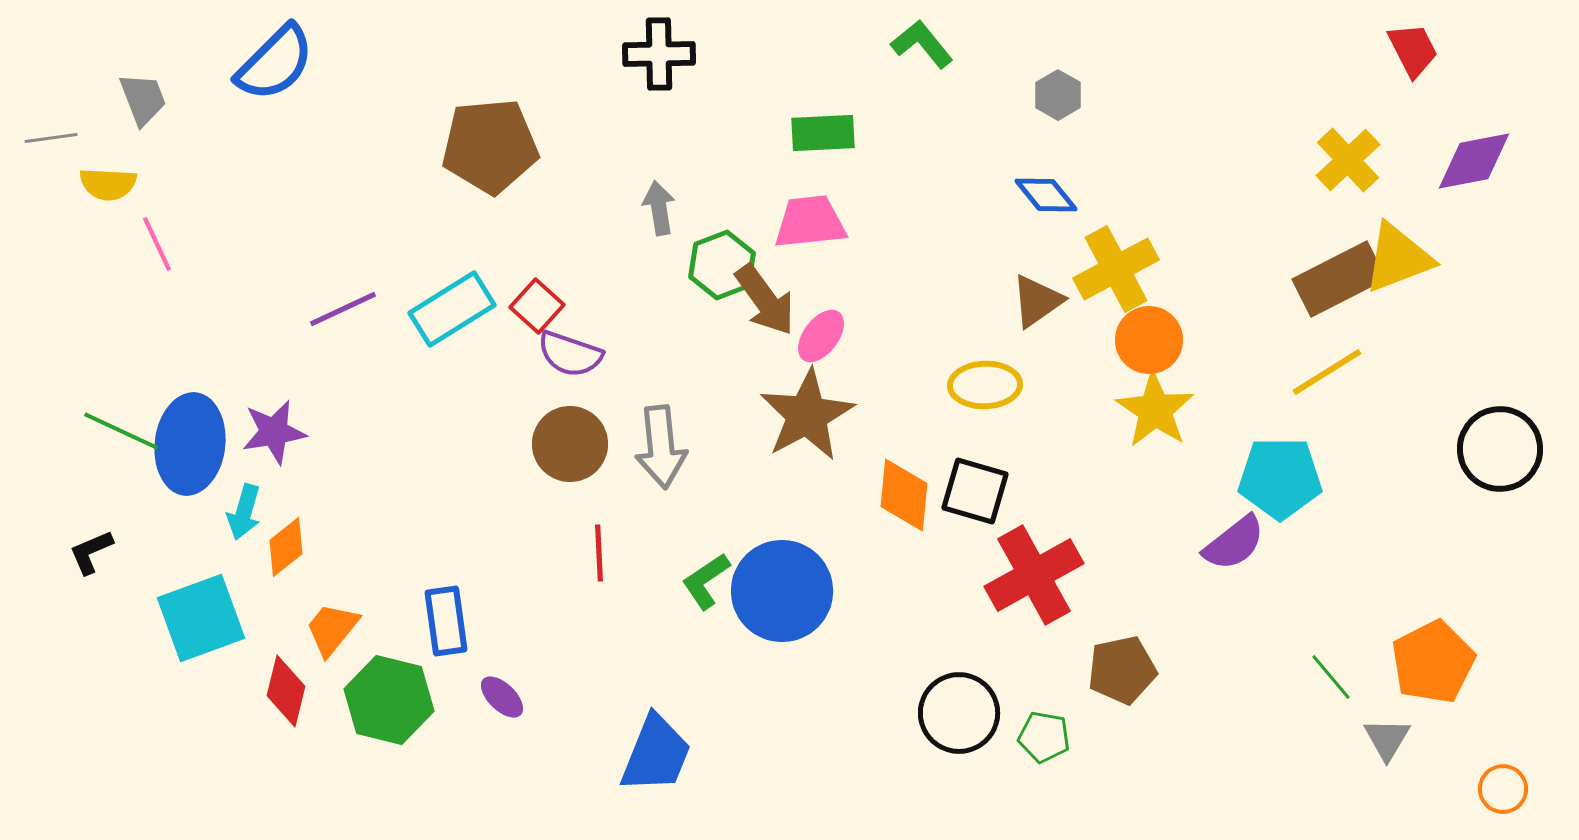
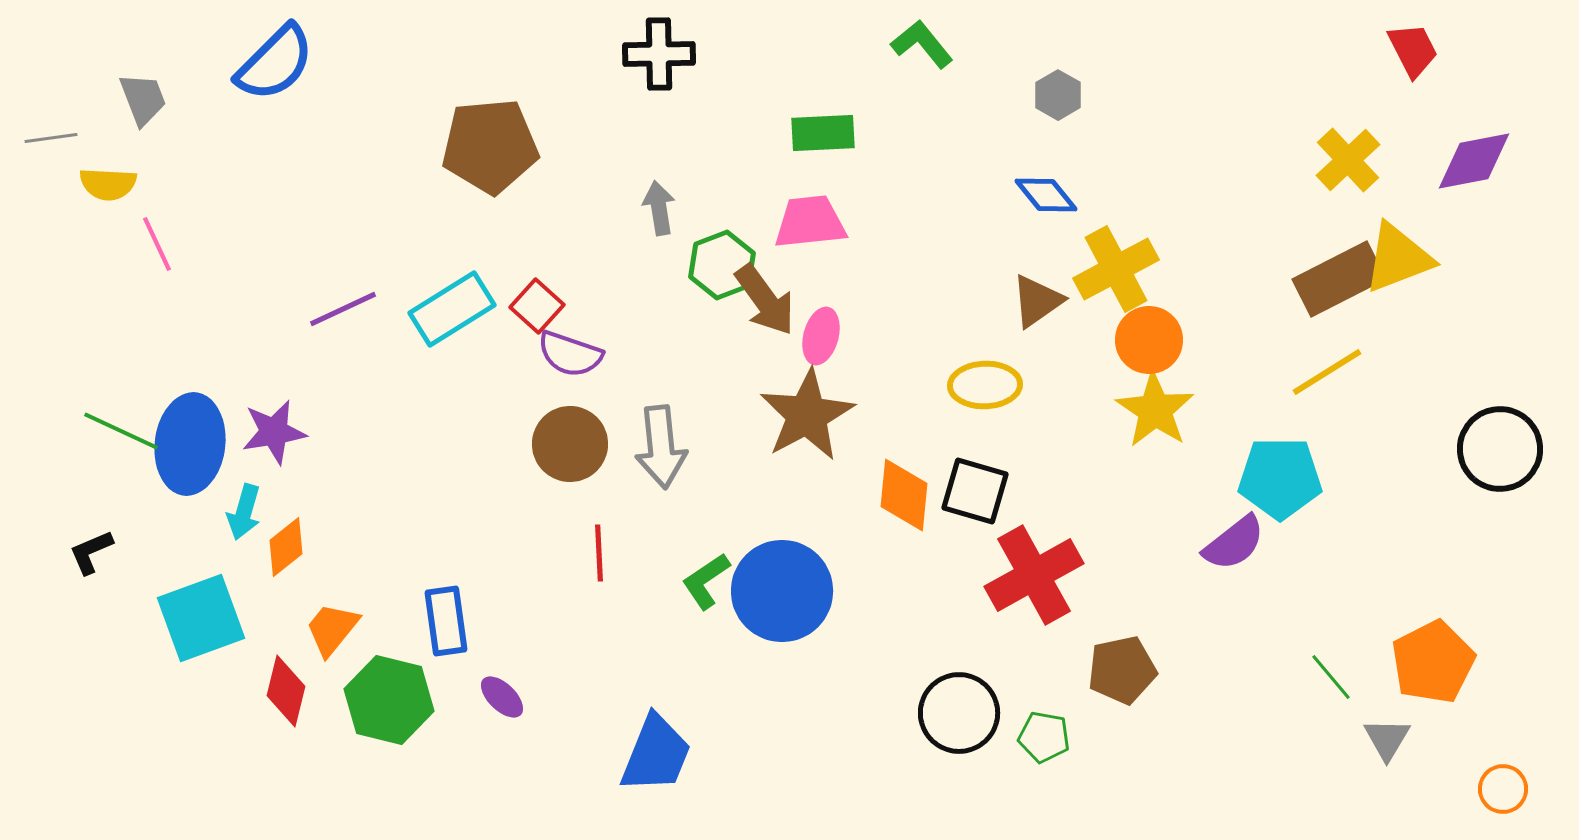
pink ellipse at (821, 336): rotated 22 degrees counterclockwise
